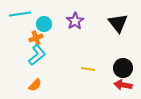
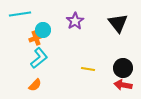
cyan circle: moved 1 px left, 6 px down
cyan L-shape: moved 2 px right, 3 px down
